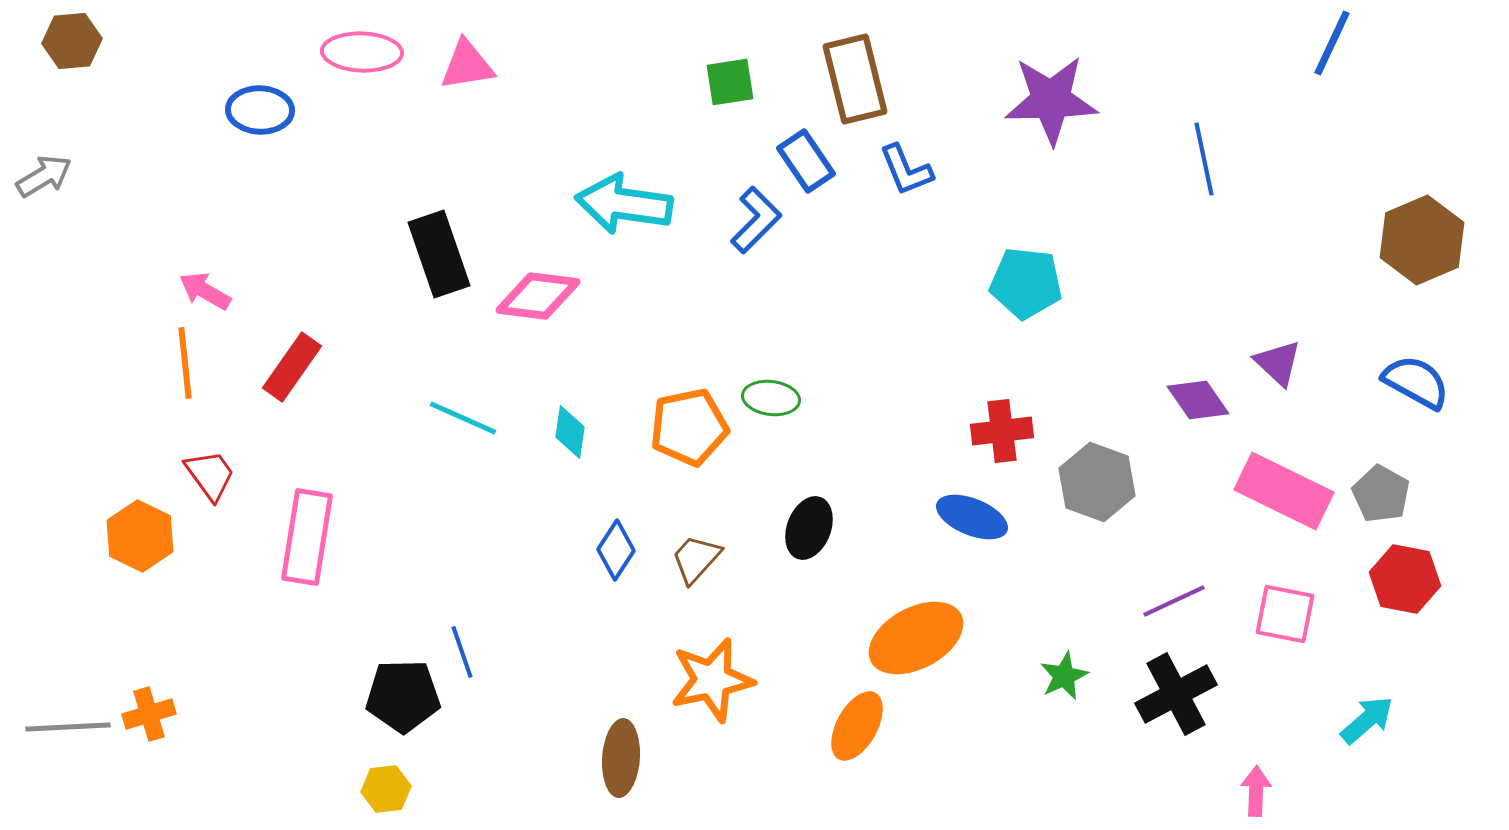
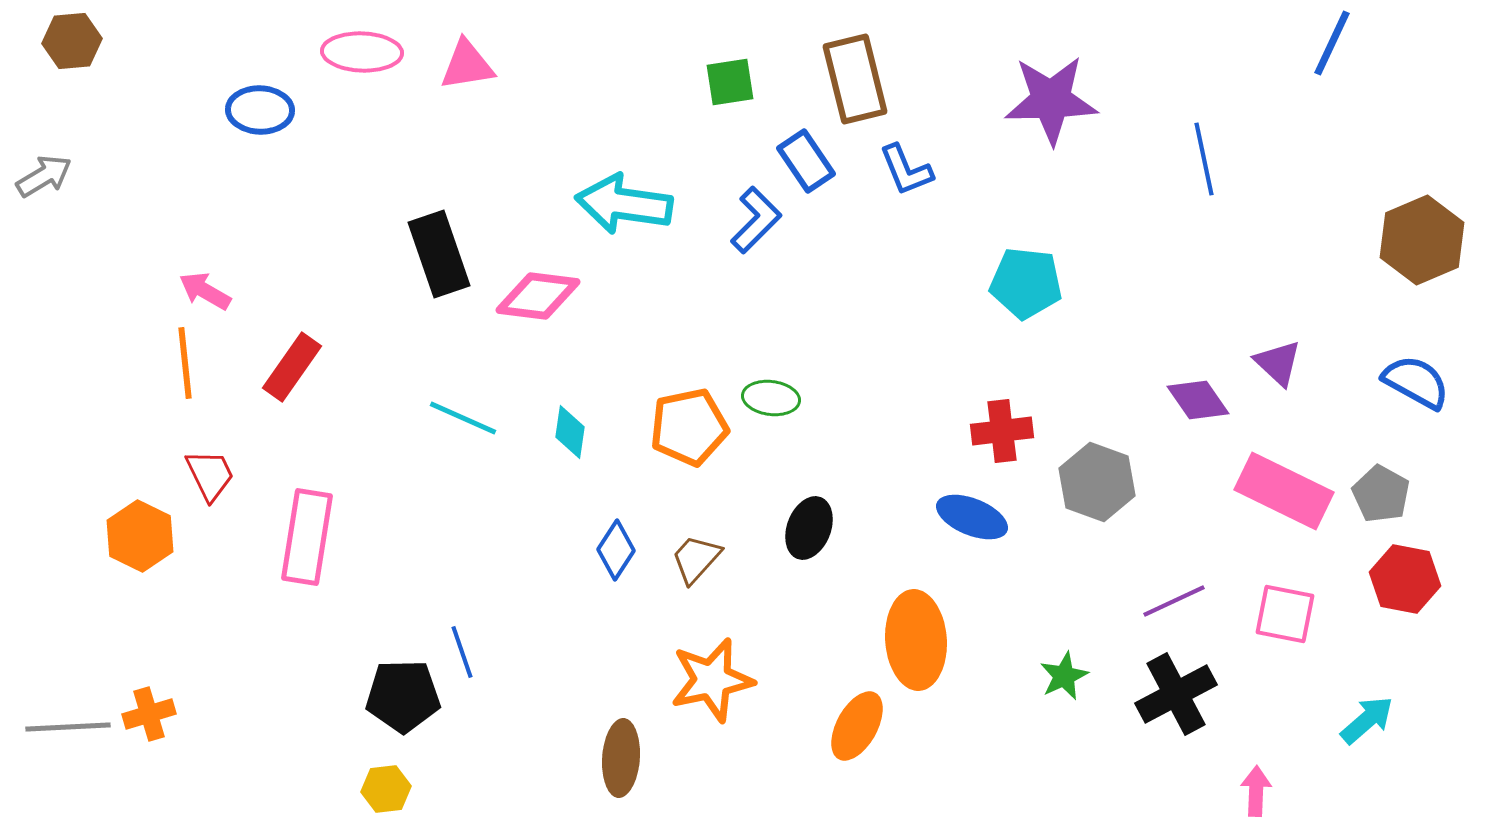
red trapezoid at (210, 475): rotated 10 degrees clockwise
orange ellipse at (916, 638): moved 2 px down; rotated 66 degrees counterclockwise
